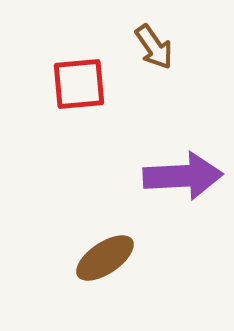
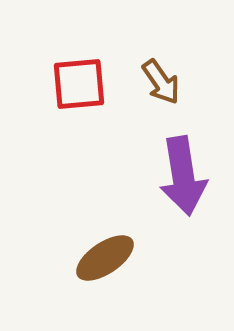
brown arrow: moved 7 px right, 35 px down
purple arrow: rotated 84 degrees clockwise
